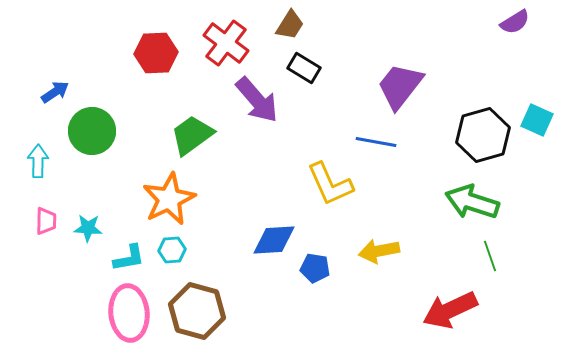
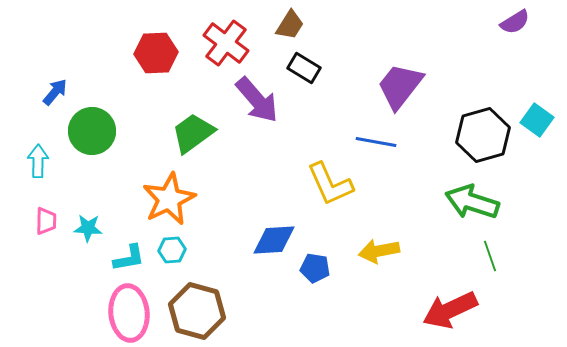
blue arrow: rotated 16 degrees counterclockwise
cyan square: rotated 12 degrees clockwise
green trapezoid: moved 1 px right, 2 px up
